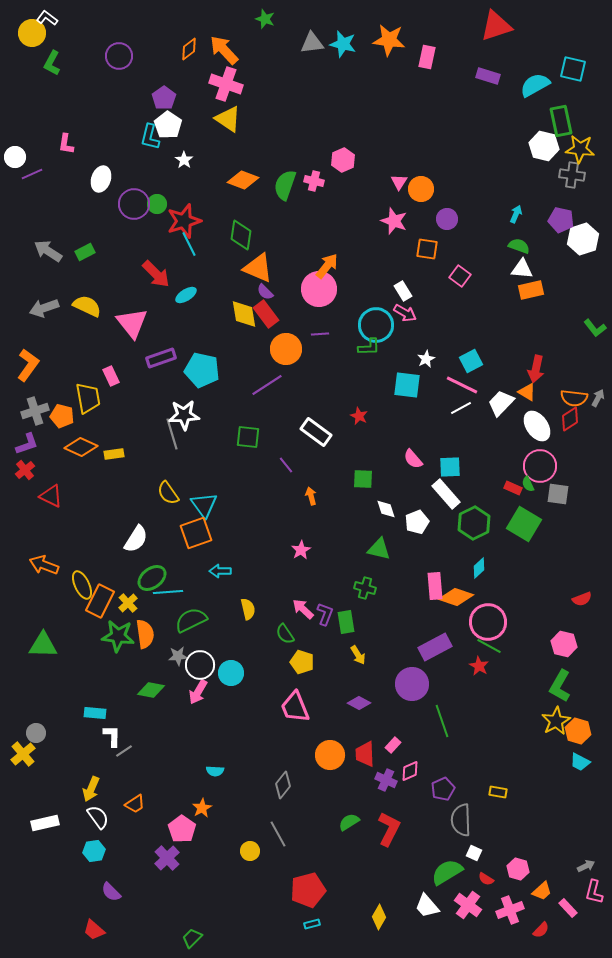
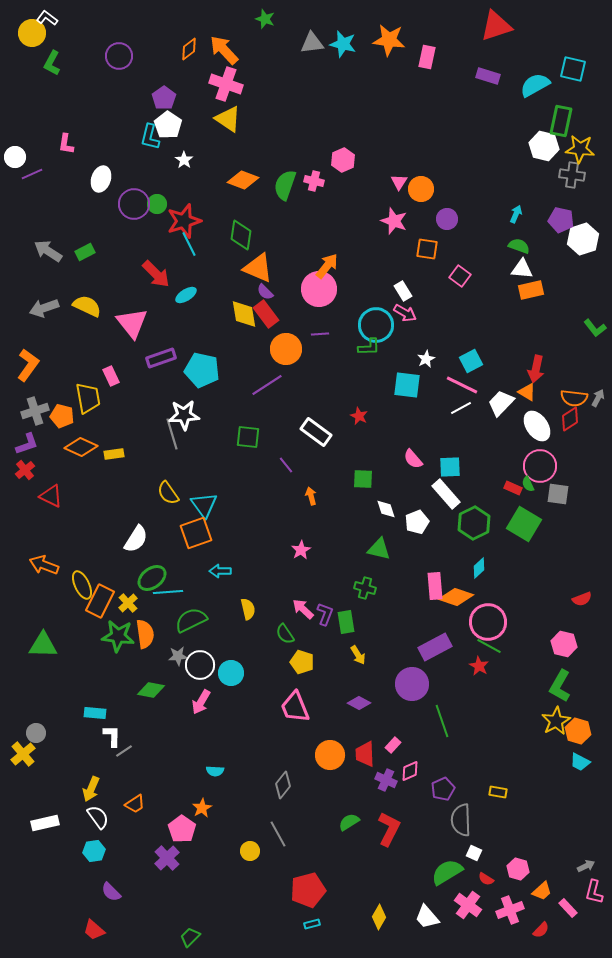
green rectangle at (561, 121): rotated 24 degrees clockwise
pink arrow at (198, 692): moved 3 px right, 10 px down
white trapezoid at (427, 906): moved 11 px down
green trapezoid at (192, 938): moved 2 px left, 1 px up
